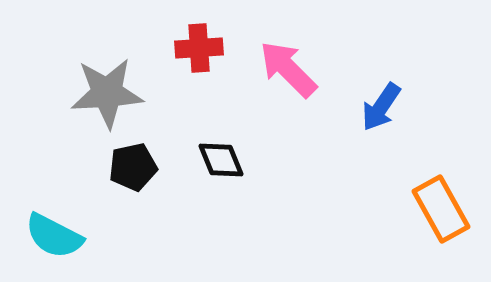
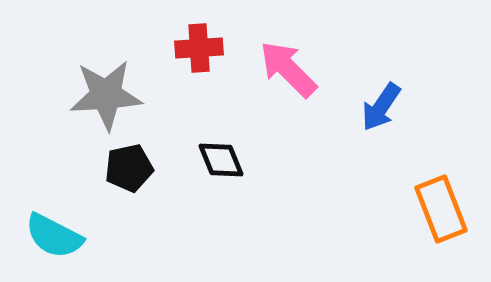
gray star: moved 1 px left, 2 px down
black pentagon: moved 4 px left, 1 px down
orange rectangle: rotated 8 degrees clockwise
